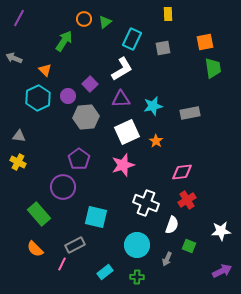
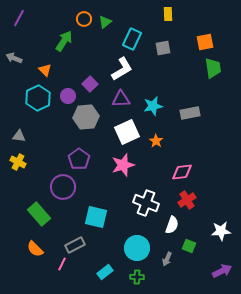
cyan circle at (137, 245): moved 3 px down
